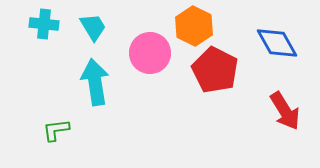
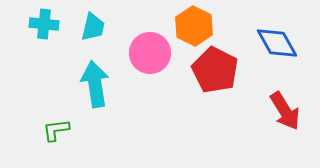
cyan trapezoid: rotated 44 degrees clockwise
cyan arrow: moved 2 px down
